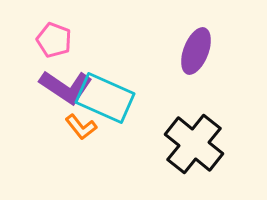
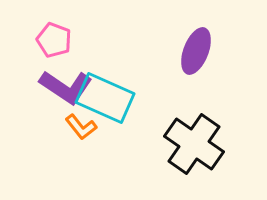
black cross: rotated 4 degrees counterclockwise
